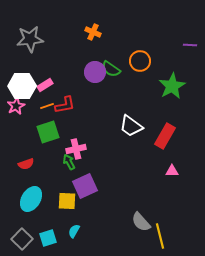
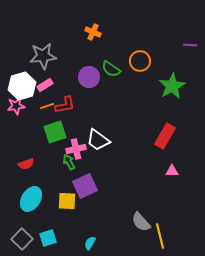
gray star: moved 13 px right, 17 px down
purple circle: moved 6 px left, 5 px down
white hexagon: rotated 16 degrees counterclockwise
pink star: rotated 18 degrees clockwise
white trapezoid: moved 33 px left, 14 px down
green square: moved 7 px right
cyan semicircle: moved 16 px right, 12 px down
